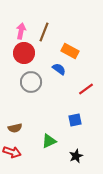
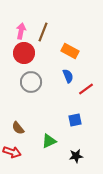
brown line: moved 1 px left
blue semicircle: moved 9 px right, 7 px down; rotated 32 degrees clockwise
brown semicircle: moved 3 px right; rotated 64 degrees clockwise
black star: rotated 16 degrees clockwise
